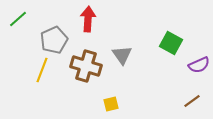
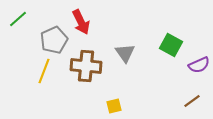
red arrow: moved 7 px left, 3 px down; rotated 150 degrees clockwise
green square: moved 2 px down
gray triangle: moved 3 px right, 2 px up
brown cross: rotated 12 degrees counterclockwise
yellow line: moved 2 px right, 1 px down
yellow square: moved 3 px right, 2 px down
